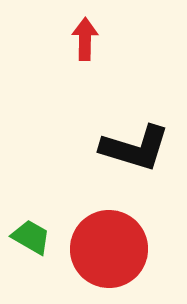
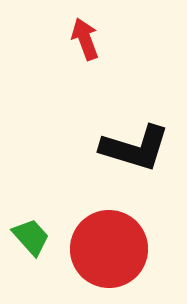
red arrow: rotated 21 degrees counterclockwise
green trapezoid: rotated 18 degrees clockwise
